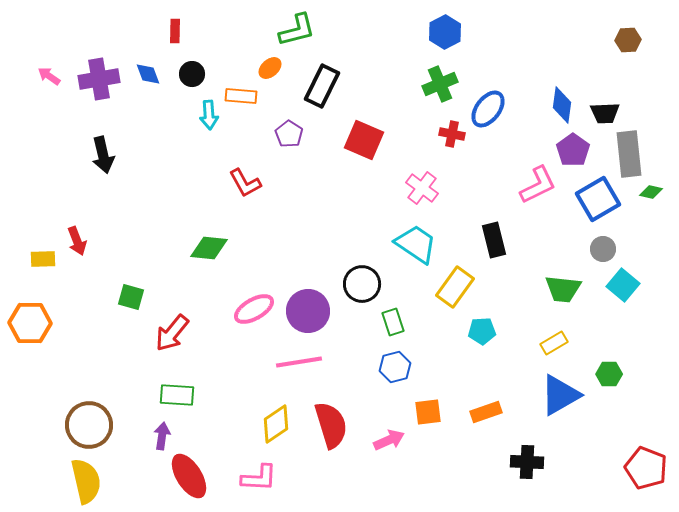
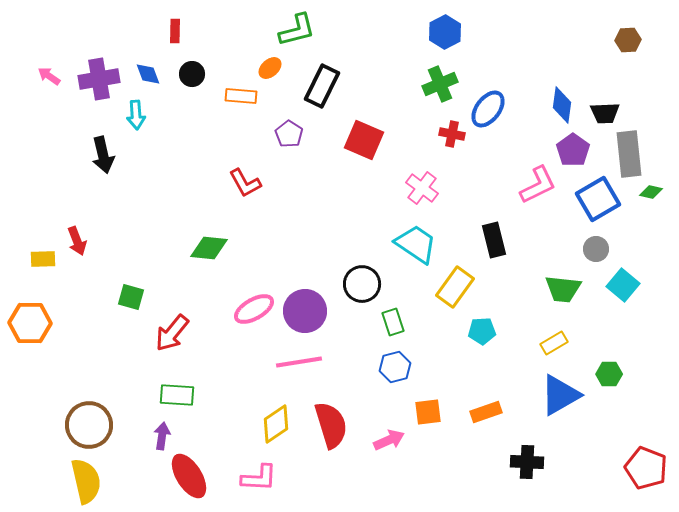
cyan arrow at (209, 115): moved 73 px left
gray circle at (603, 249): moved 7 px left
purple circle at (308, 311): moved 3 px left
